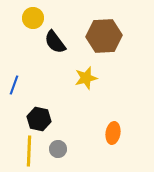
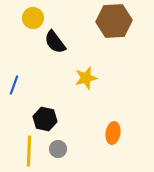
brown hexagon: moved 10 px right, 15 px up
black hexagon: moved 6 px right
